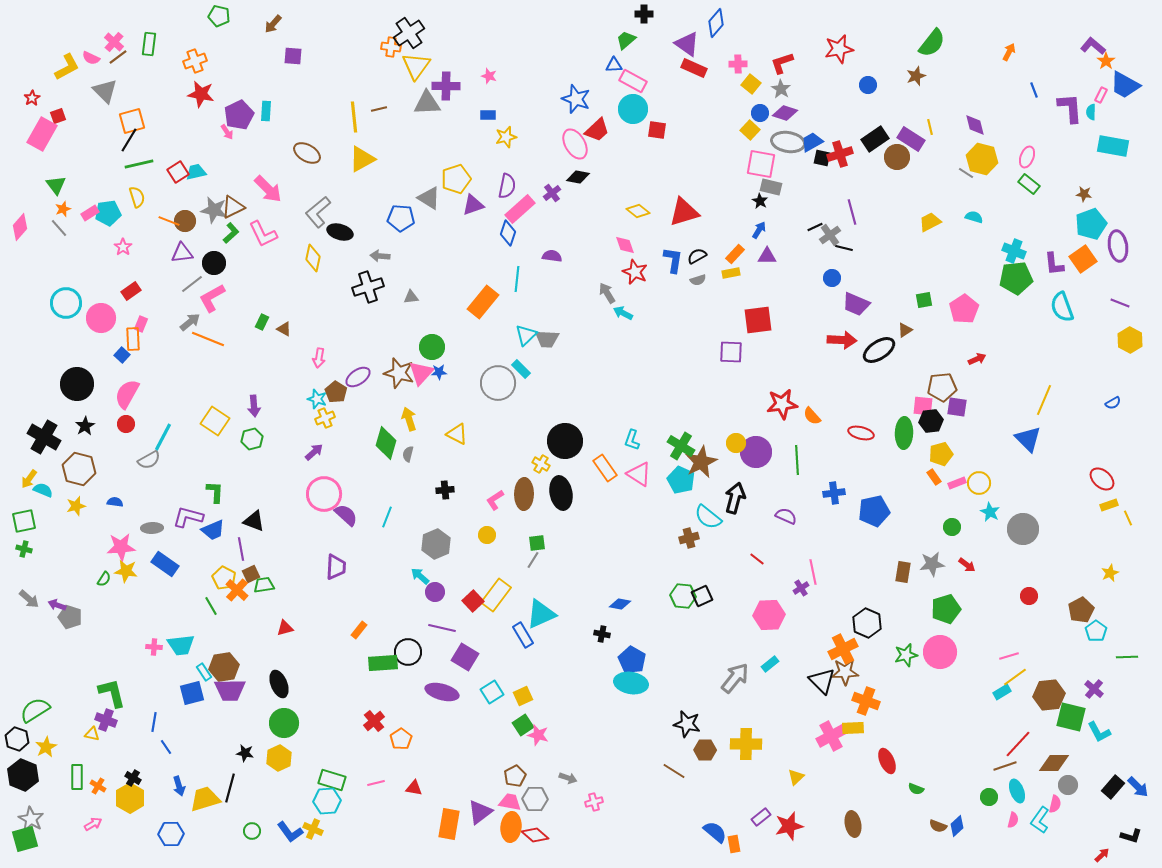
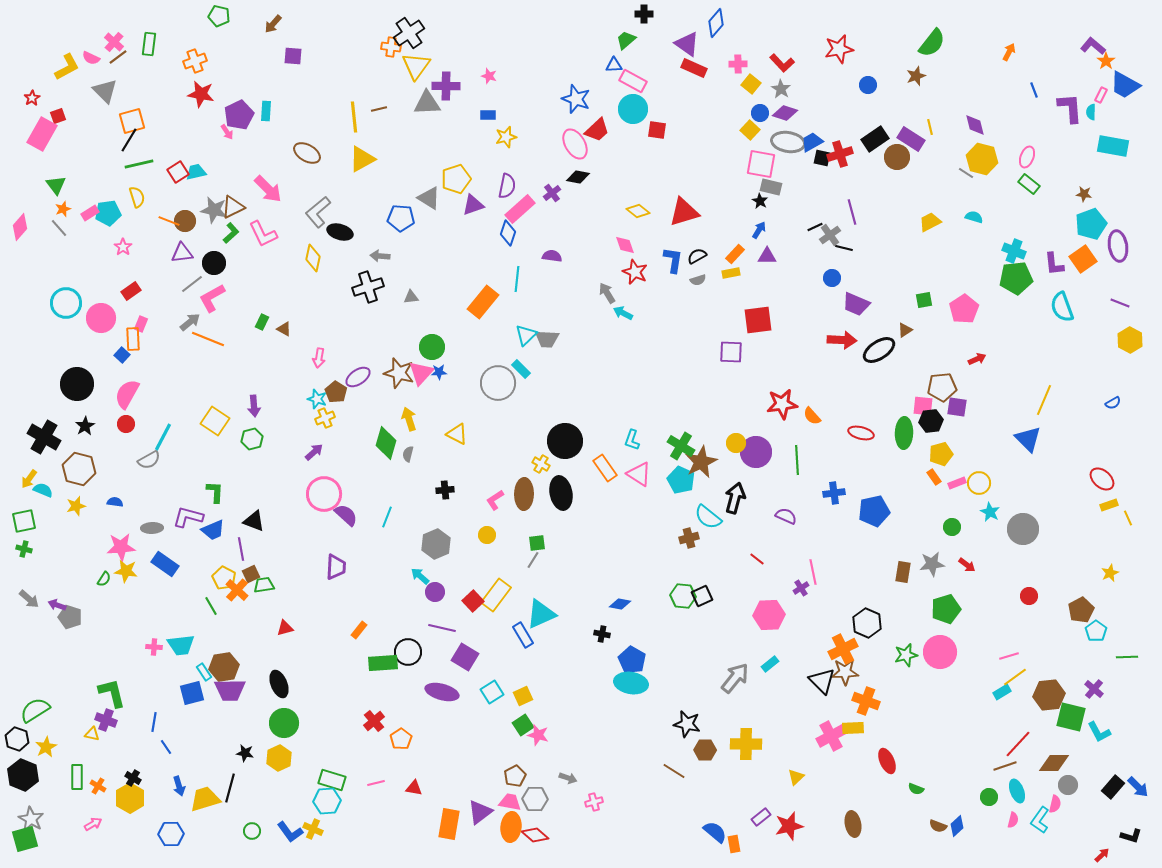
red L-shape at (782, 63): rotated 115 degrees counterclockwise
